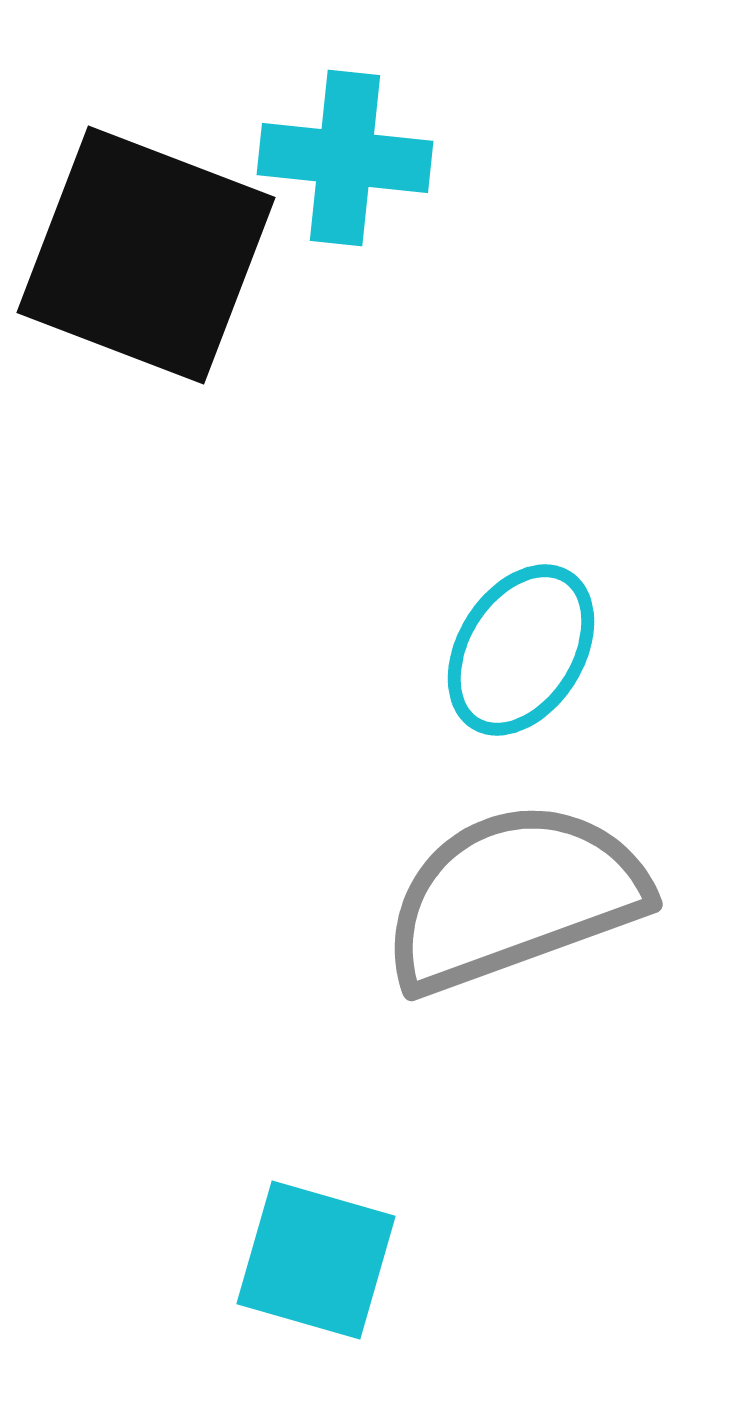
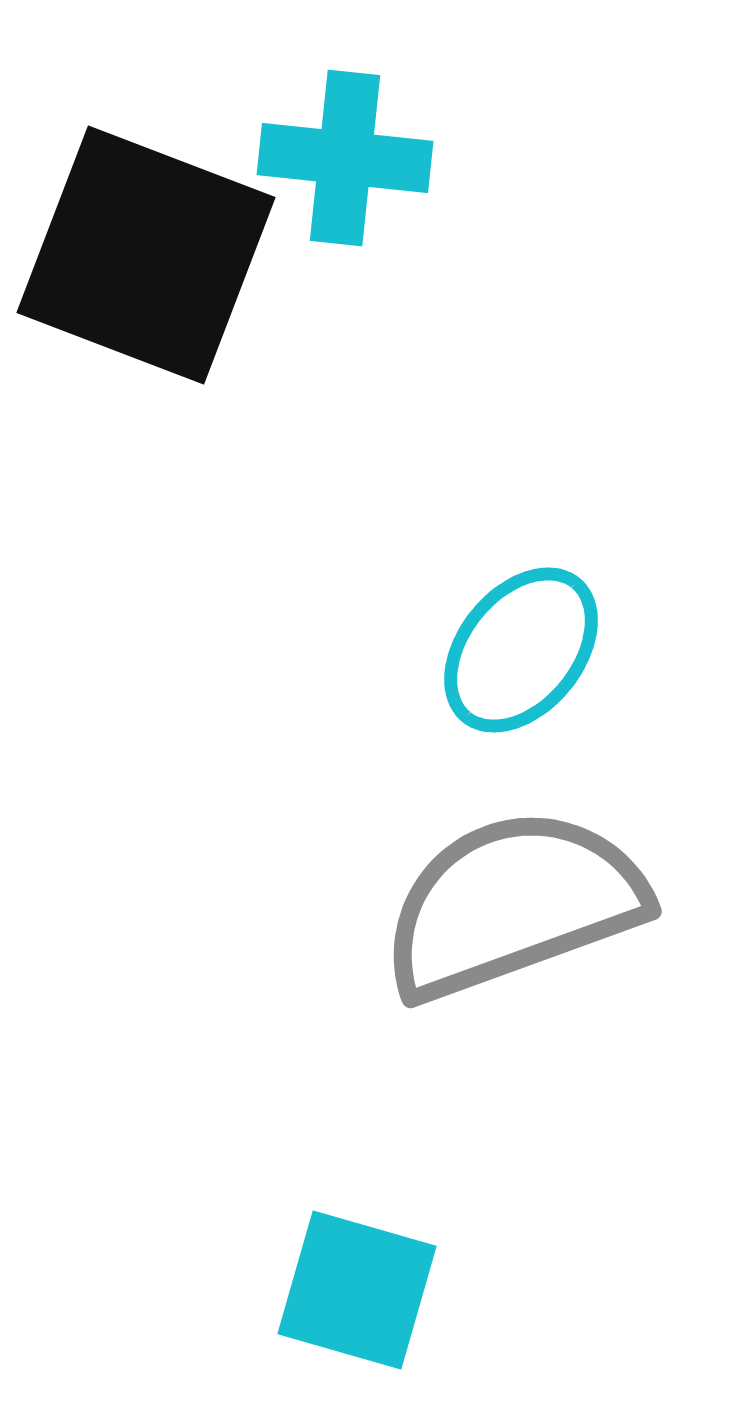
cyan ellipse: rotated 7 degrees clockwise
gray semicircle: moved 1 px left, 7 px down
cyan square: moved 41 px right, 30 px down
